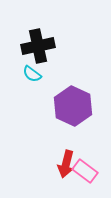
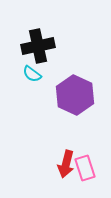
purple hexagon: moved 2 px right, 11 px up
pink rectangle: moved 3 px up; rotated 35 degrees clockwise
